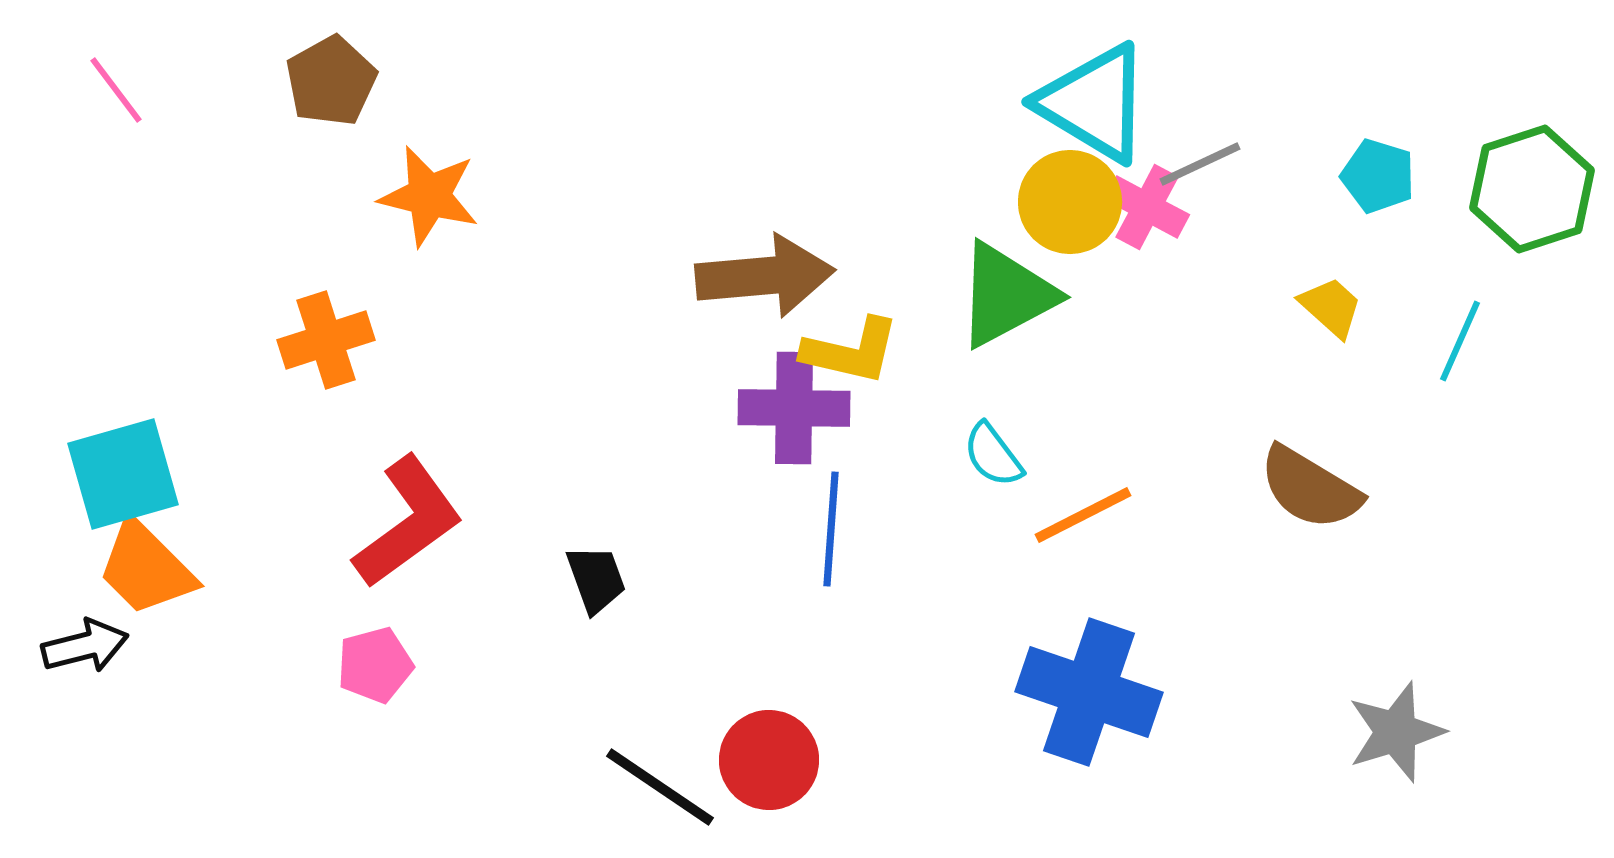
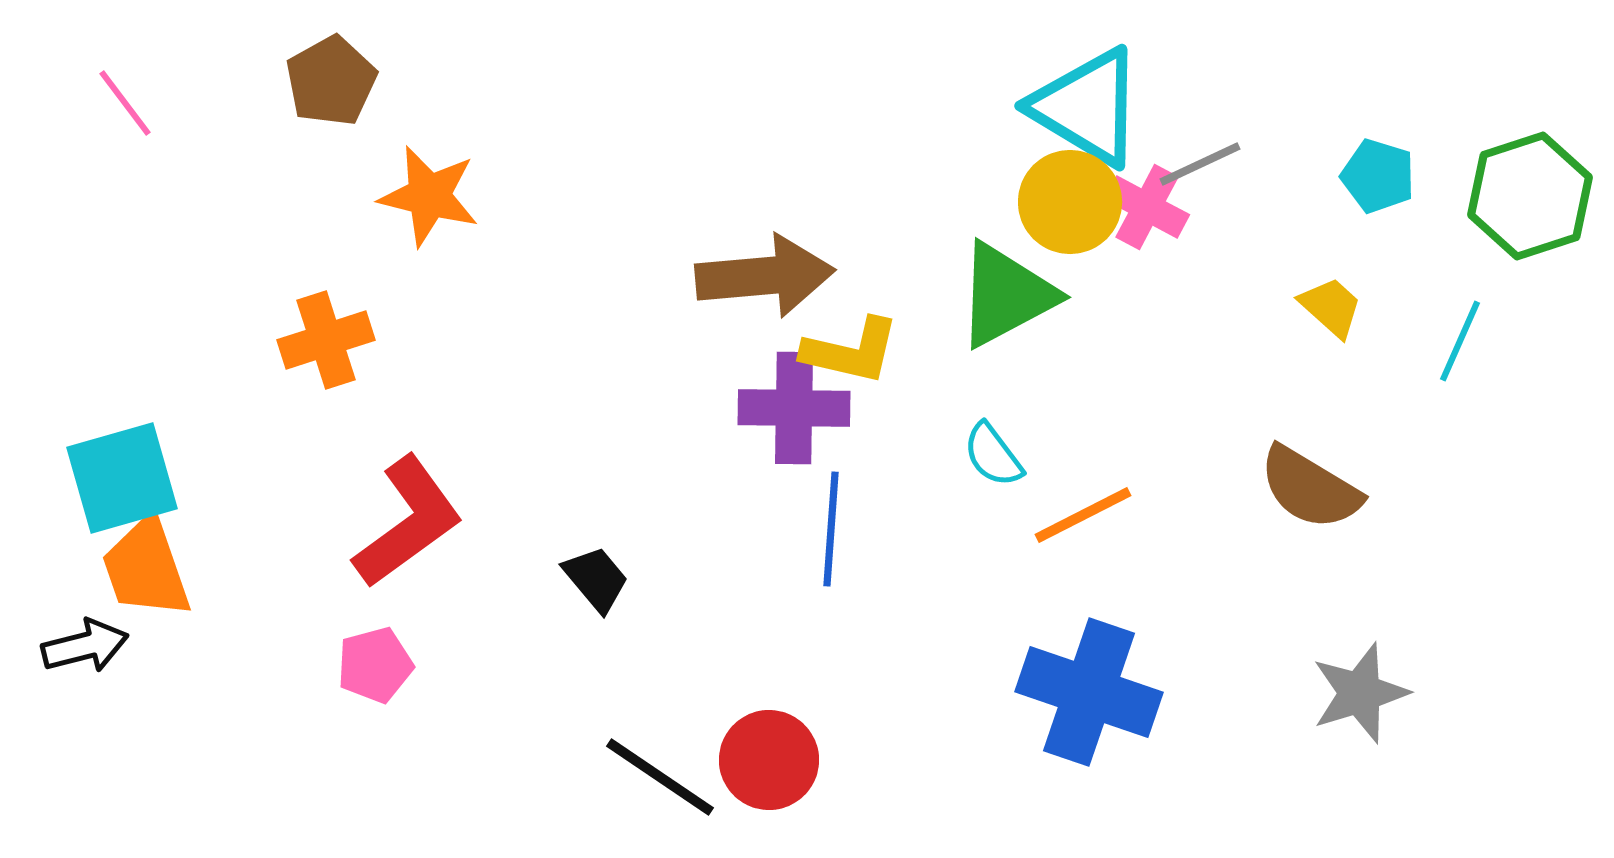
pink line: moved 9 px right, 13 px down
cyan triangle: moved 7 px left, 4 px down
green hexagon: moved 2 px left, 7 px down
cyan square: moved 1 px left, 4 px down
orange trapezoid: rotated 26 degrees clockwise
black trapezoid: rotated 20 degrees counterclockwise
gray star: moved 36 px left, 39 px up
black line: moved 10 px up
